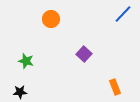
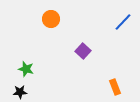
blue line: moved 8 px down
purple square: moved 1 px left, 3 px up
green star: moved 8 px down
